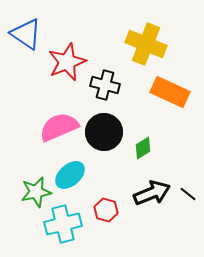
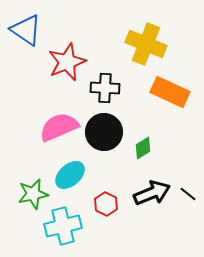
blue triangle: moved 4 px up
black cross: moved 3 px down; rotated 12 degrees counterclockwise
green star: moved 3 px left, 2 px down
red hexagon: moved 6 px up; rotated 10 degrees clockwise
cyan cross: moved 2 px down
